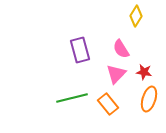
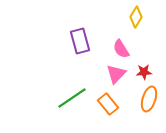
yellow diamond: moved 1 px down
purple rectangle: moved 9 px up
red star: rotated 14 degrees counterclockwise
green line: rotated 20 degrees counterclockwise
